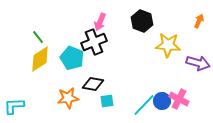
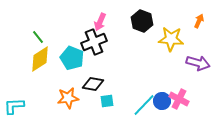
yellow star: moved 3 px right, 6 px up
